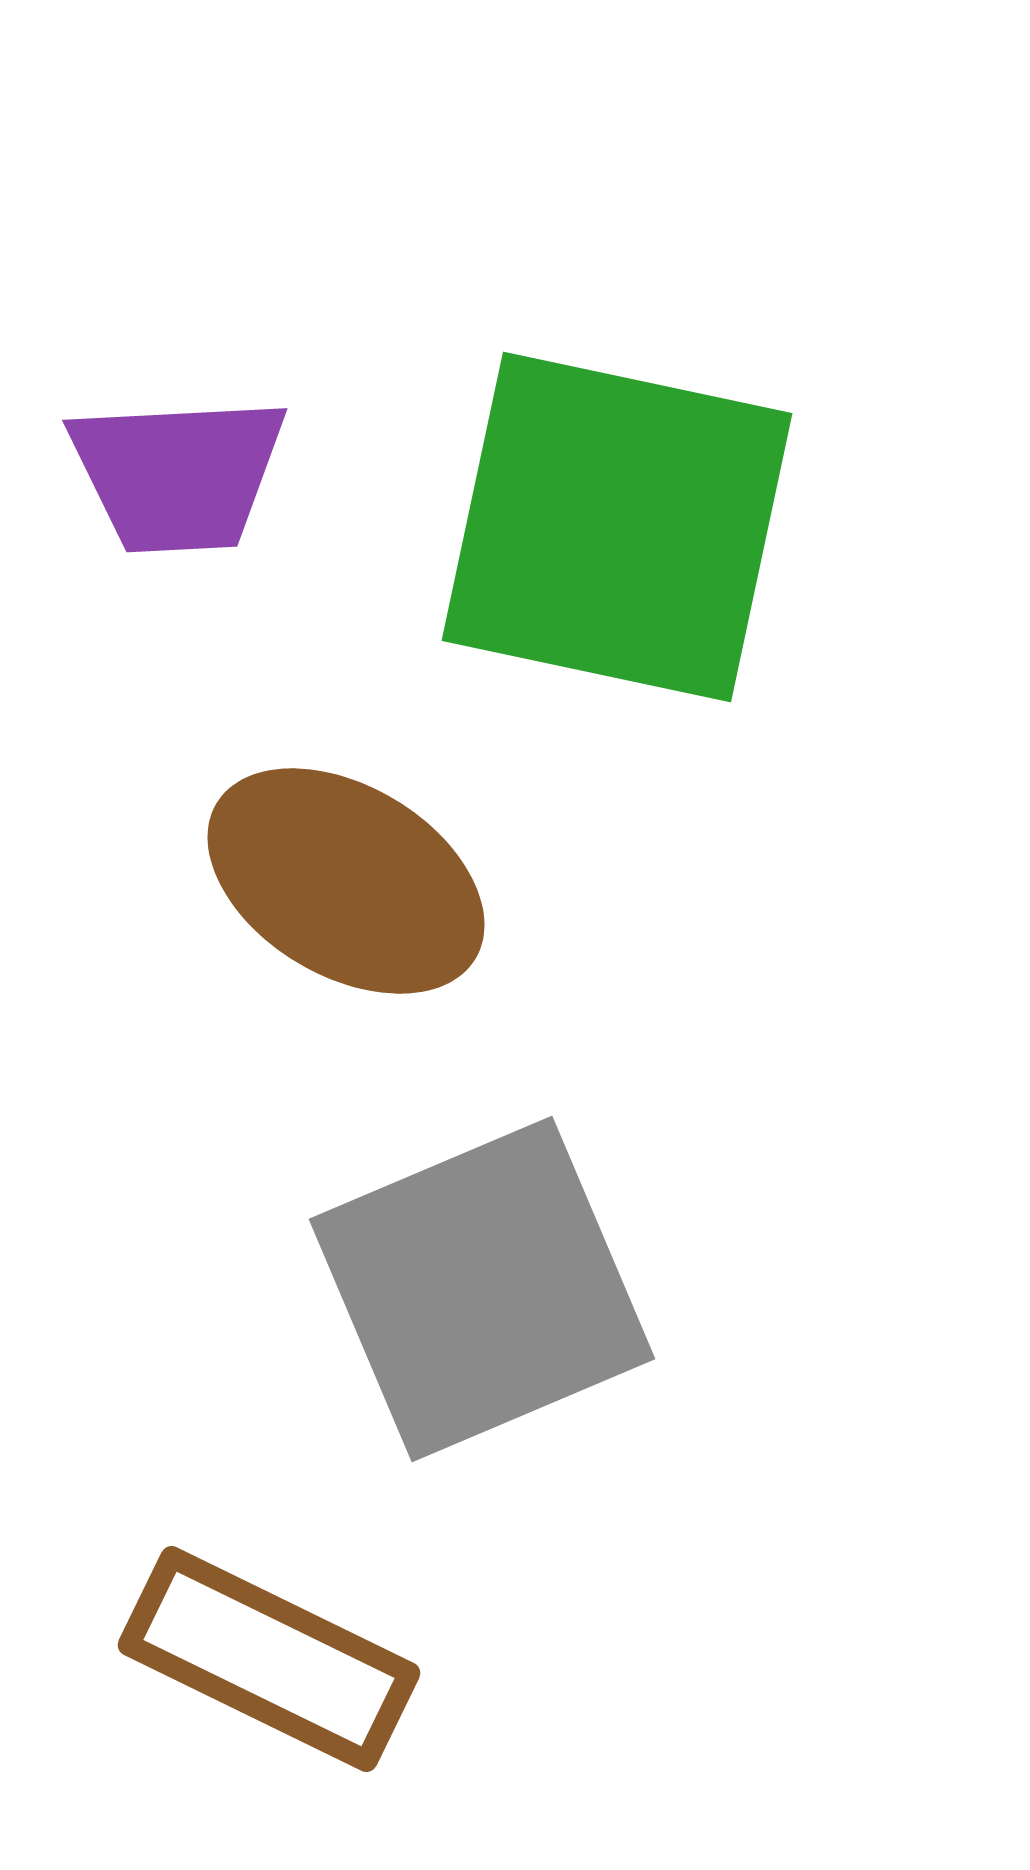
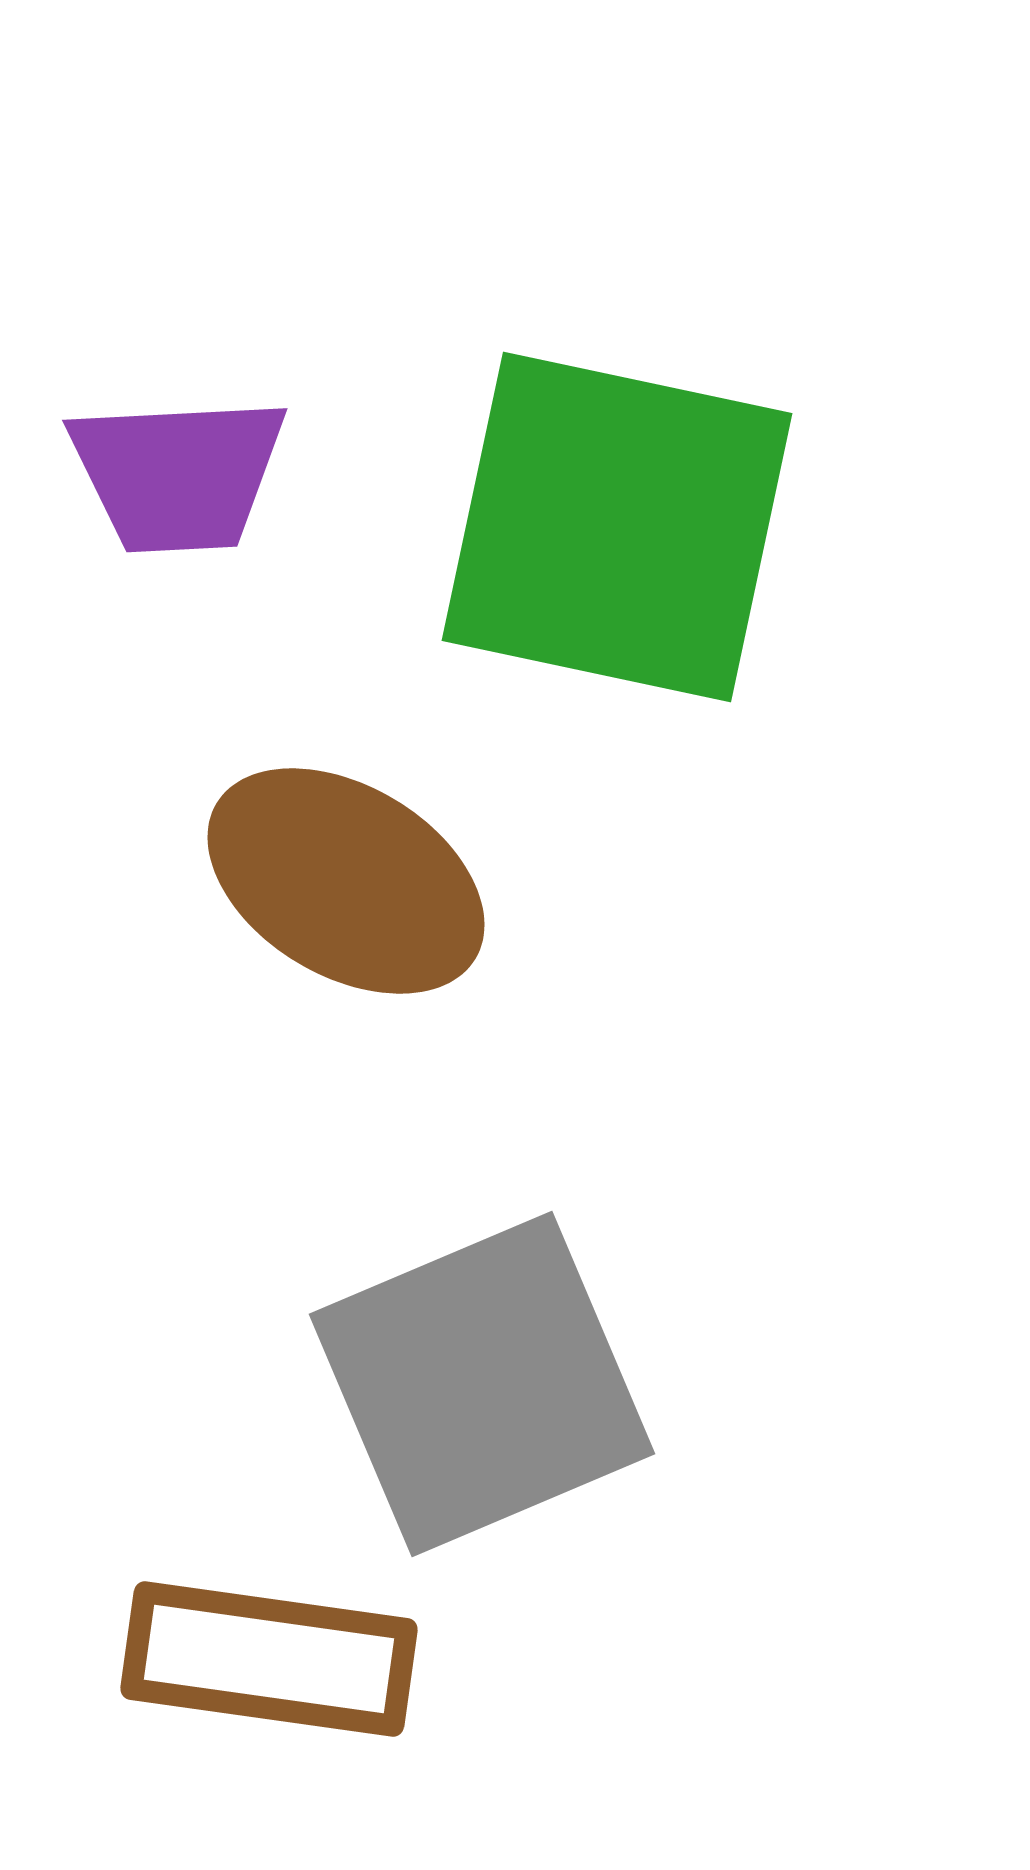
gray square: moved 95 px down
brown rectangle: rotated 18 degrees counterclockwise
